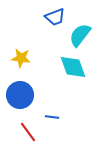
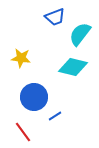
cyan semicircle: moved 1 px up
cyan diamond: rotated 56 degrees counterclockwise
blue circle: moved 14 px right, 2 px down
blue line: moved 3 px right, 1 px up; rotated 40 degrees counterclockwise
red line: moved 5 px left
